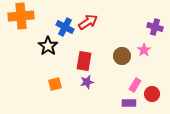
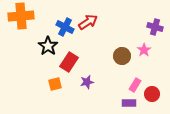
red rectangle: moved 15 px left, 1 px down; rotated 24 degrees clockwise
